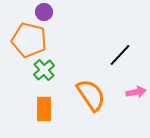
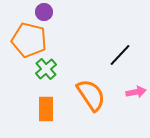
green cross: moved 2 px right, 1 px up
orange rectangle: moved 2 px right
